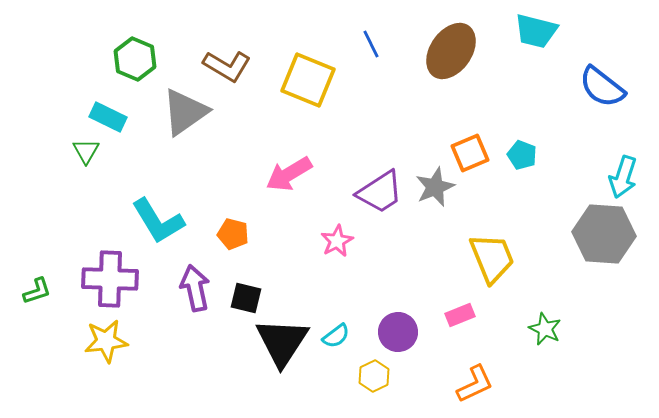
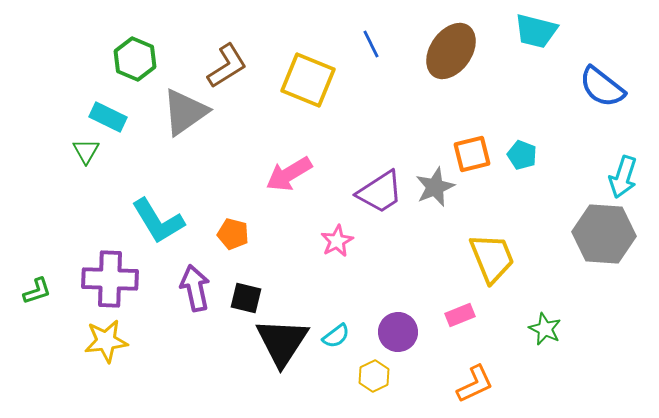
brown L-shape: rotated 63 degrees counterclockwise
orange square: moved 2 px right, 1 px down; rotated 9 degrees clockwise
